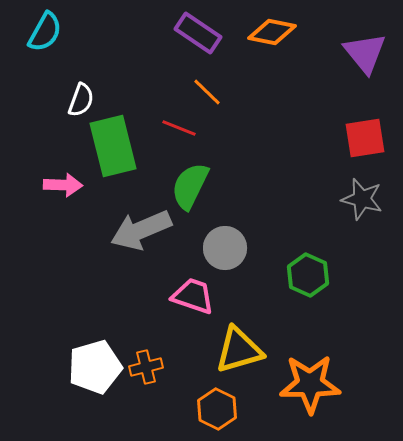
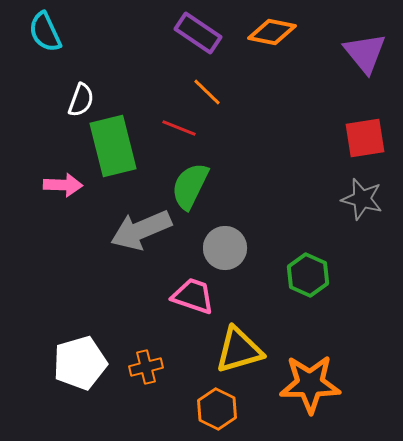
cyan semicircle: rotated 126 degrees clockwise
white pentagon: moved 15 px left, 4 px up
